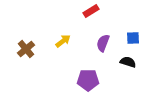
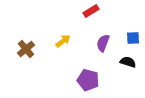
purple pentagon: rotated 15 degrees clockwise
